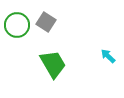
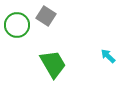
gray square: moved 6 px up
